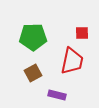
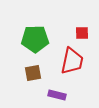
green pentagon: moved 2 px right, 2 px down
brown square: rotated 18 degrees clockwise
